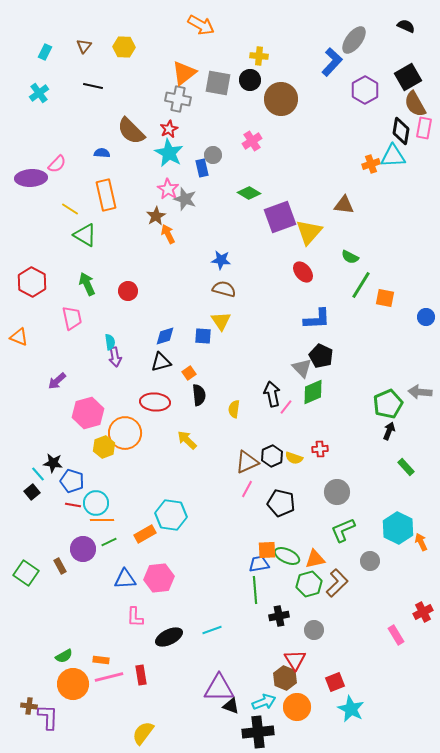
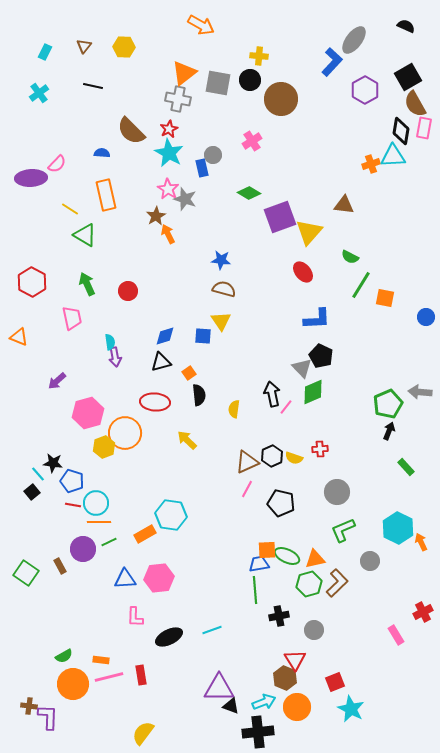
orange line at (102, 520): moved 3 px left, 2 px down
